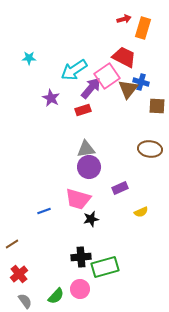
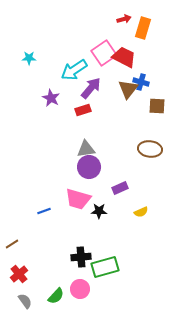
pink square: moved 3 px left, 23 px up
black star: moved 8 px right, 8 px up; rotated 14 degrees clockwise
